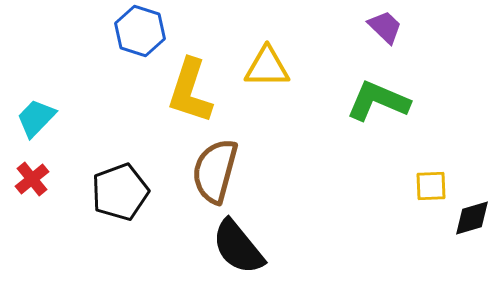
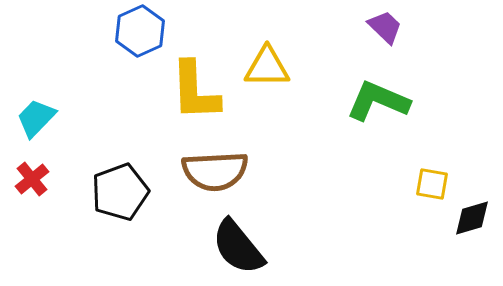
blue hexagon: rotated 18 degrees clockwise
yellow L-shape: moved 5 px right; rotated 20 degrees counterclockwise
brown semicircle: rotated 108 degrees counterclockwise
yellow square: moved 1 px right, 2 px up; rotated 12 degrees clockwise
